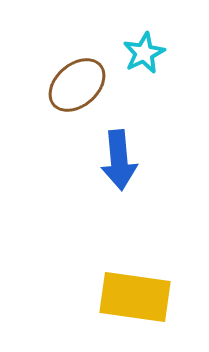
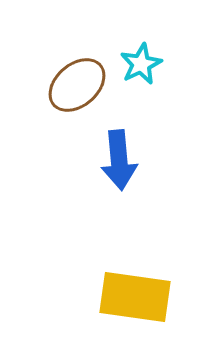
cyan star: moved 3 px left, 11 px down
